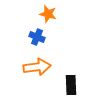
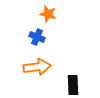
black rectangle: moved 2 px right
